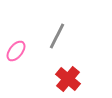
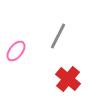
gray line: moved 1 px right
